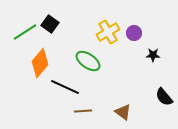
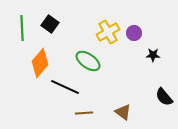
green line: moved 3 px left, 4 px up; rotated 60 degrees counterclockwise
brown line: moved 1 px right, 2 px down
